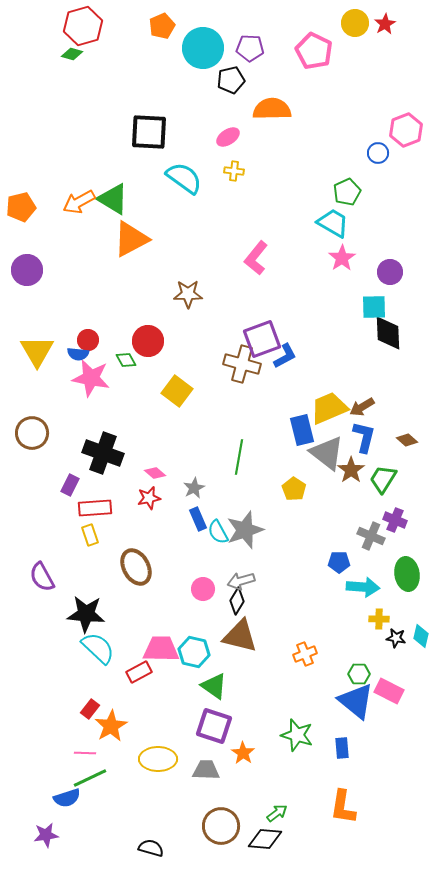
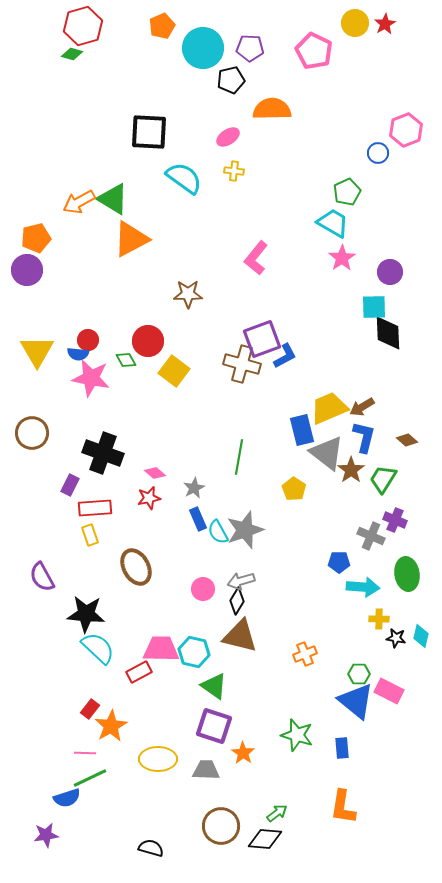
orange pentagon at (21, 207): moved 15 px right, 31 px down
yellow square at (177, 391): moved 3 px left, 20 px up
